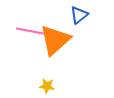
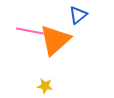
blue triangle: moved 1 px left
yellow star: moved 2 px left
